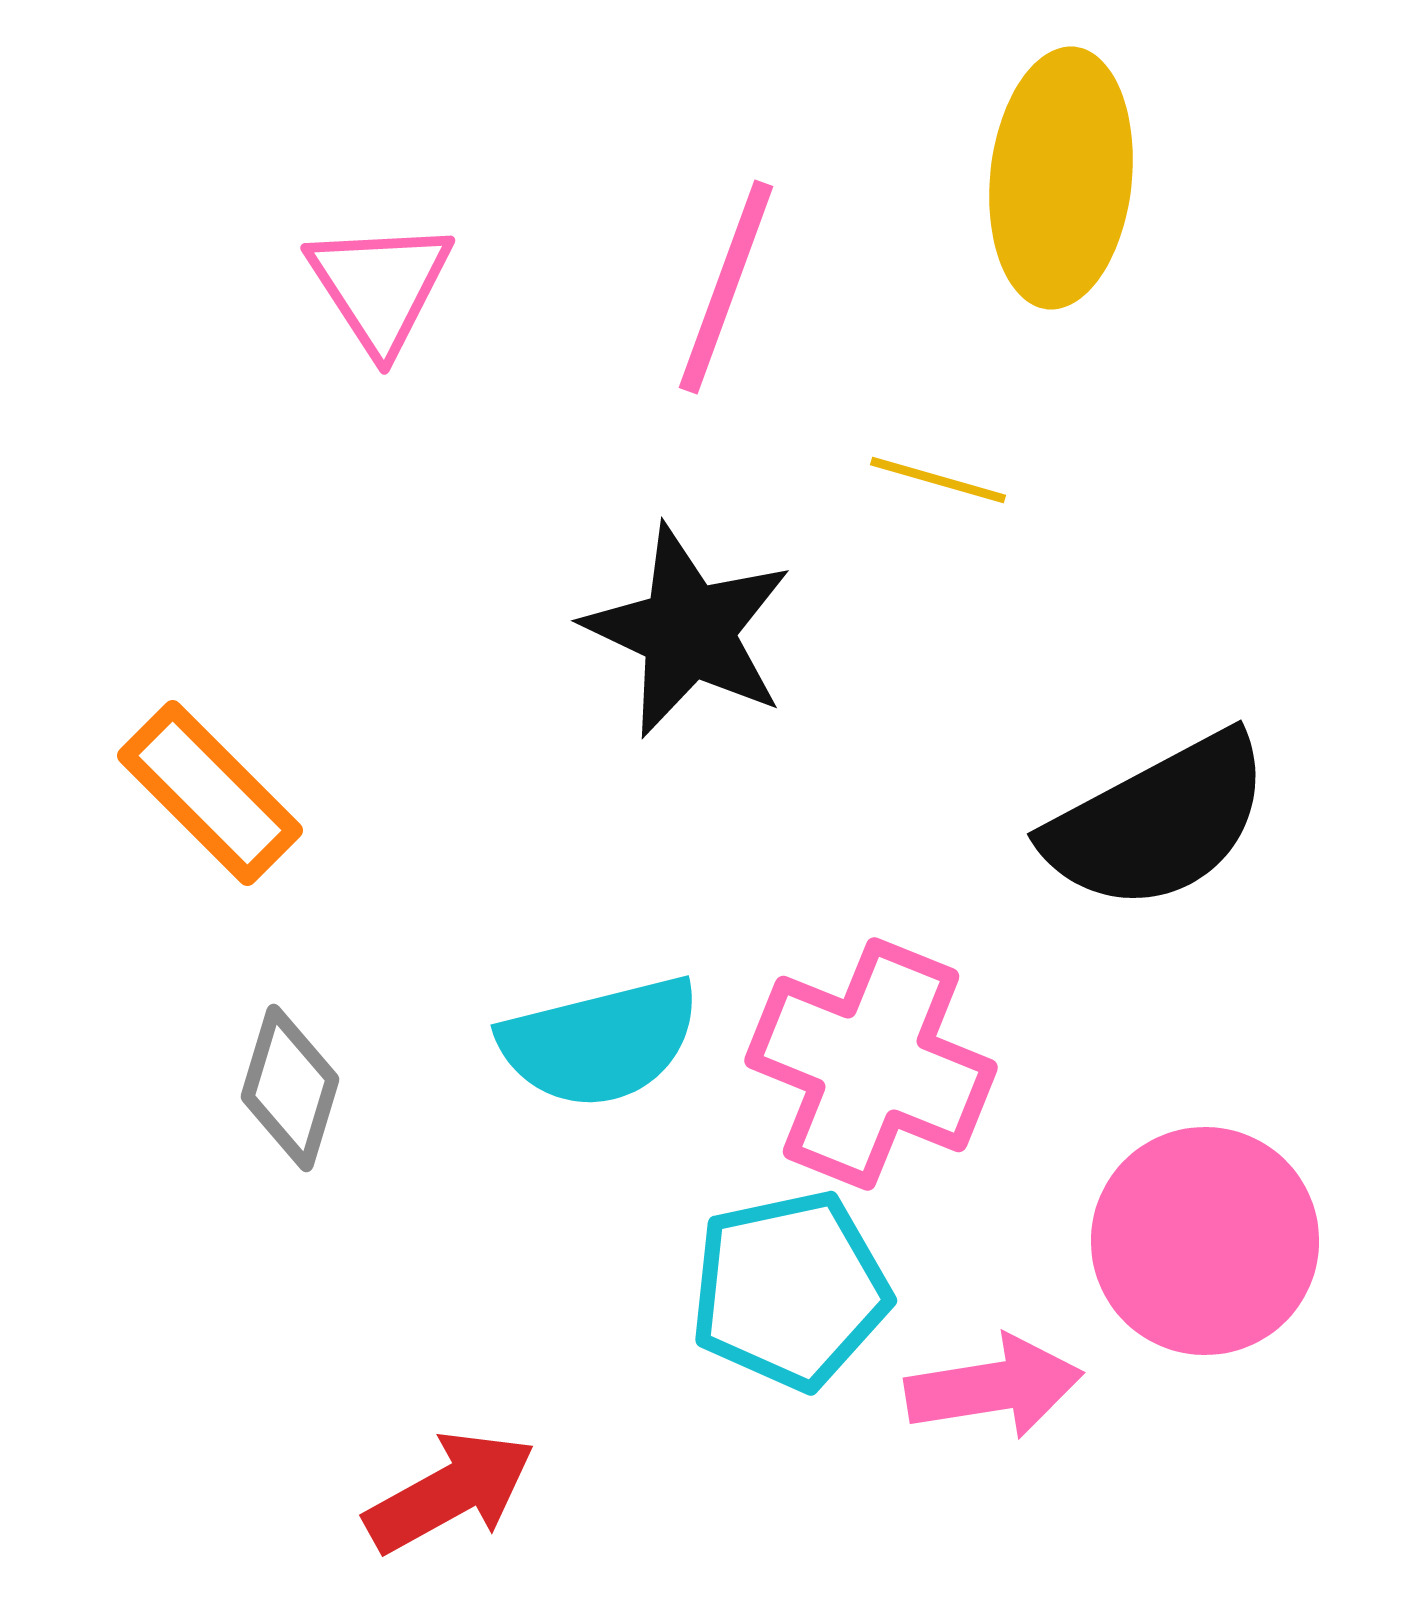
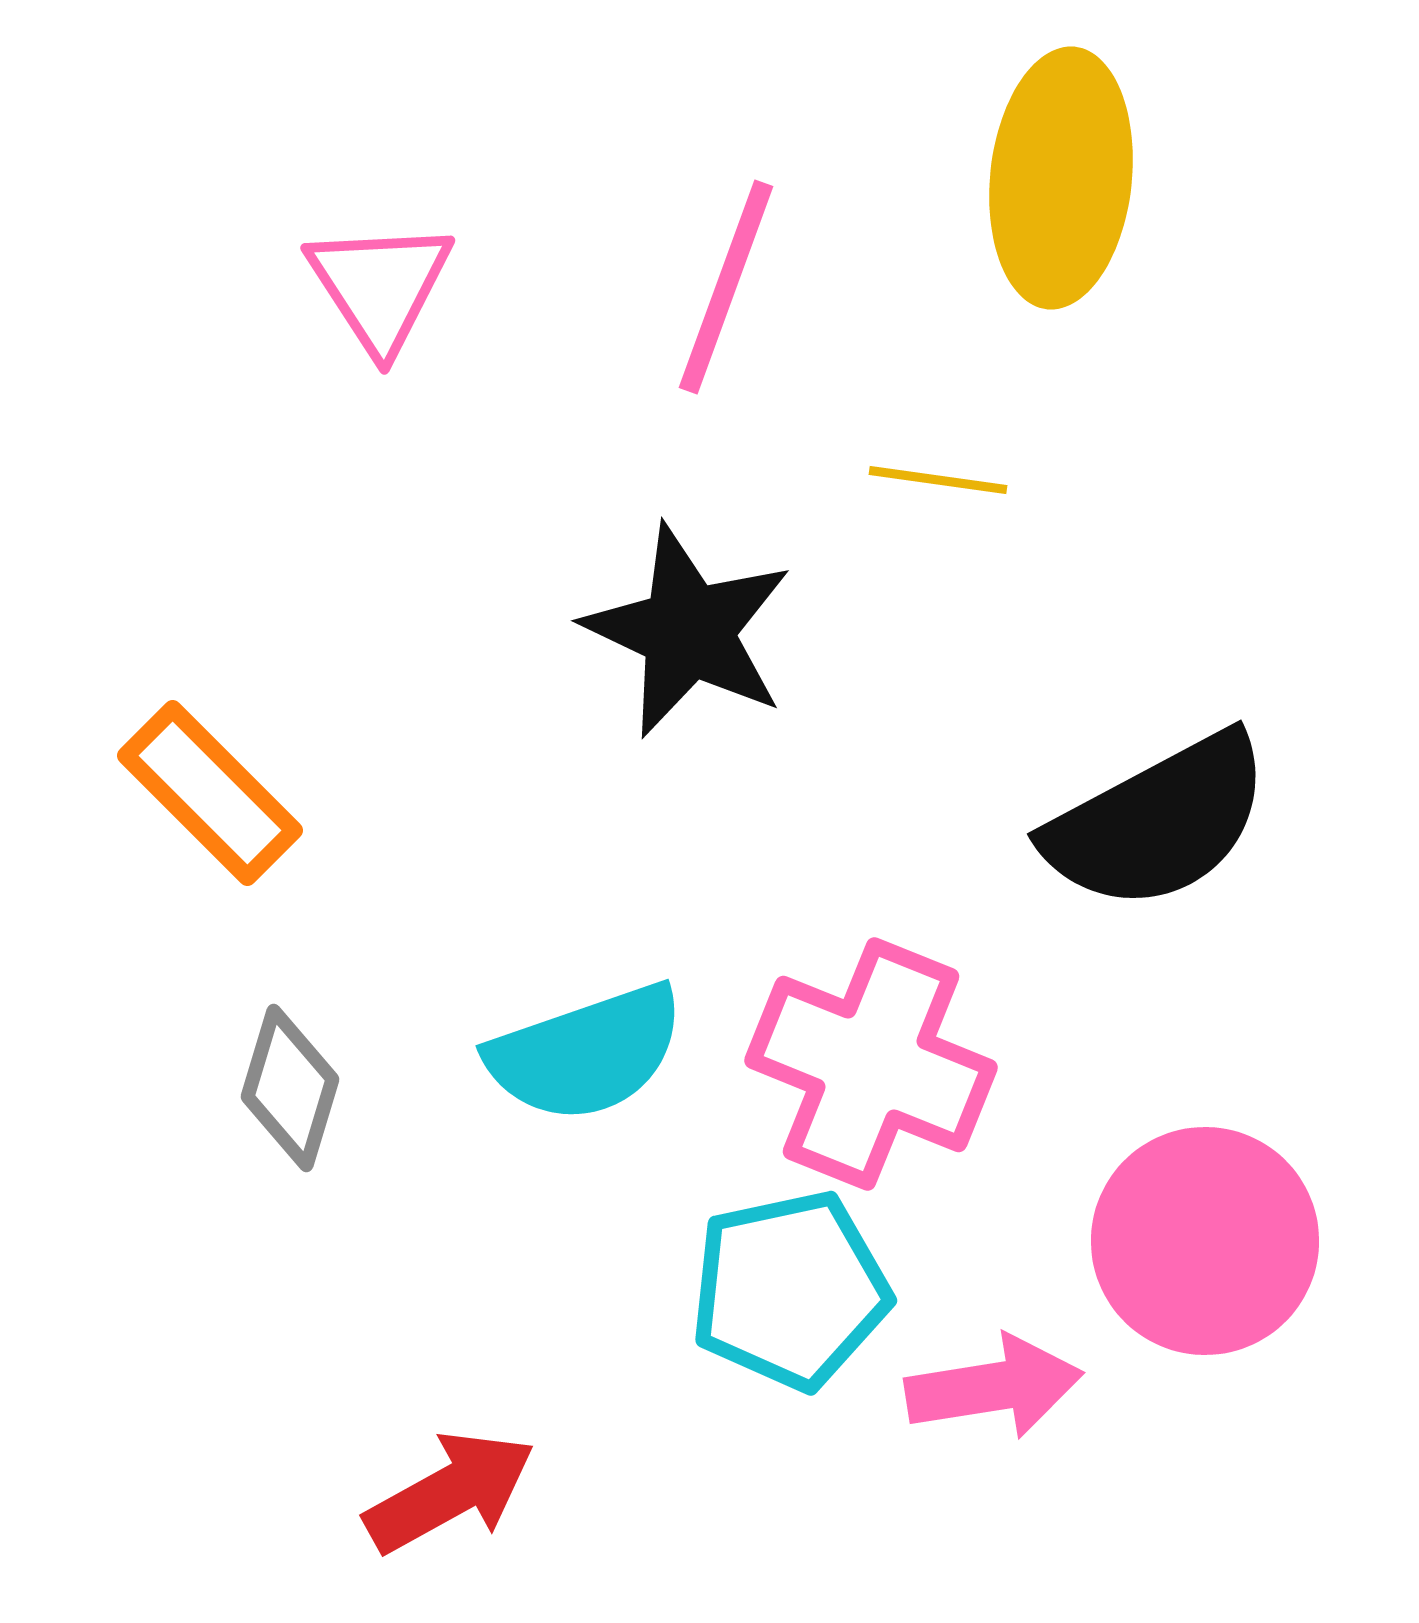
yellow line: rotated 8 degrees counterclockwise
cyan semicircle: moved 14 px left, 11 px down; rotated 5 degrees counterclockwise
